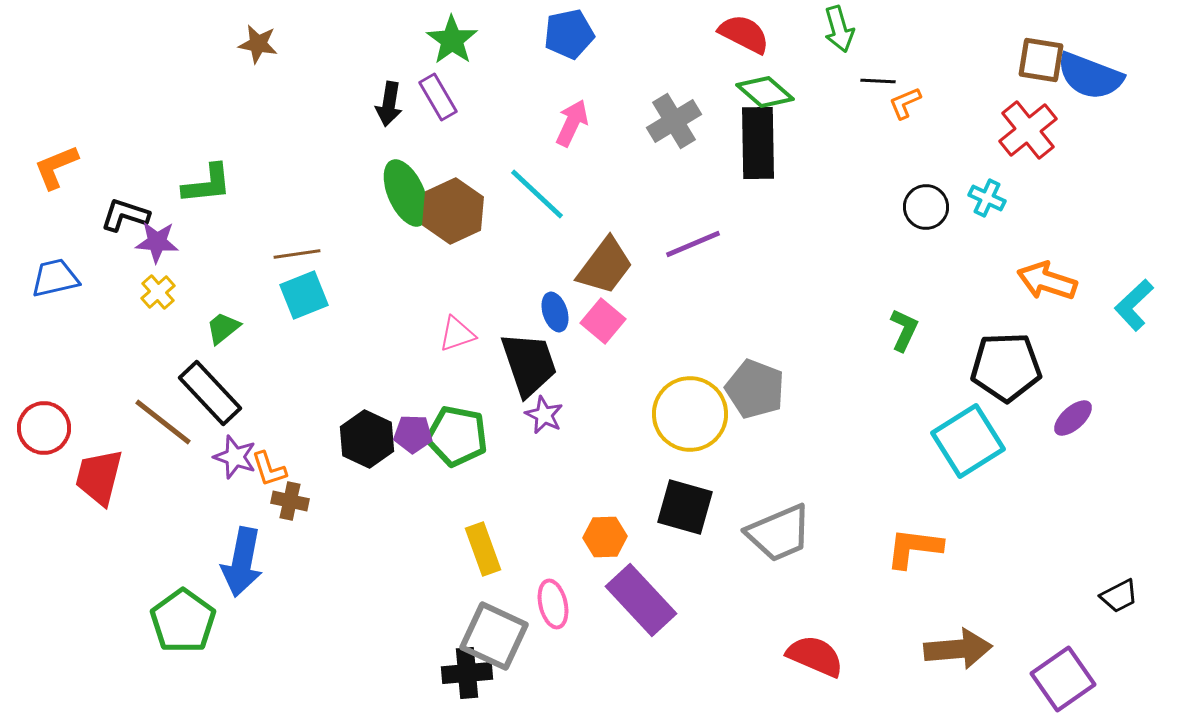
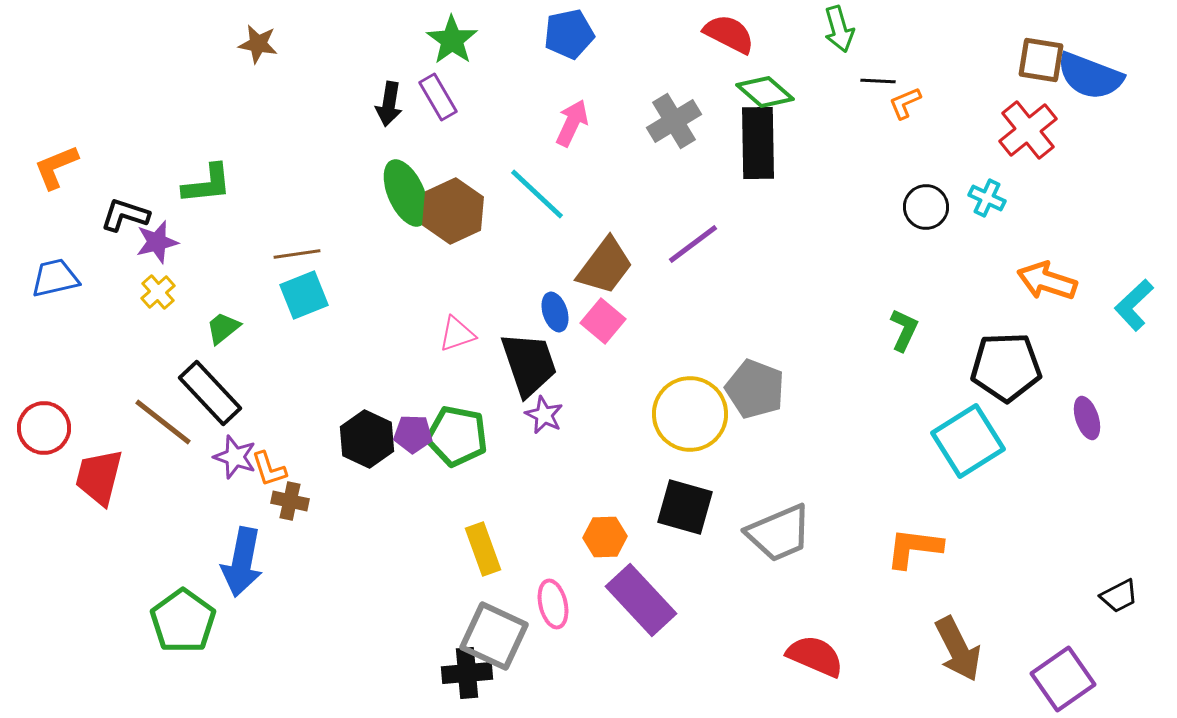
red semicircle at (744, 34): moved 15 px left
purple star at (157, 242): rotated 18 degrees counterclockwise
purple line at (693, 244): rotated 14 degrees counterclockwise
purple ellipse at (1073, 418): moved 14 px right; rotated 66 degrees counterclockwise
brown arrow at (958, 649): rotated 68 degrees clockwise
